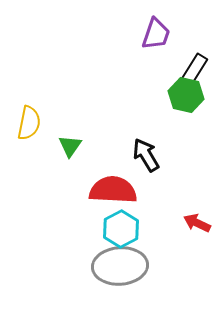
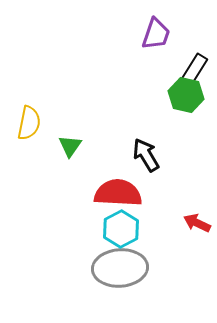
red semicircle: moved 5 px right, 3 px down
gray ellipse: moved 2 px down
